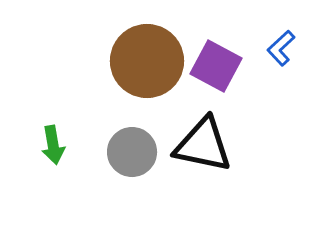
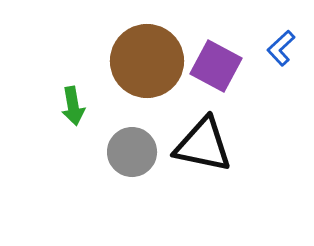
green arrow: moved 20 px right, 39 px up
